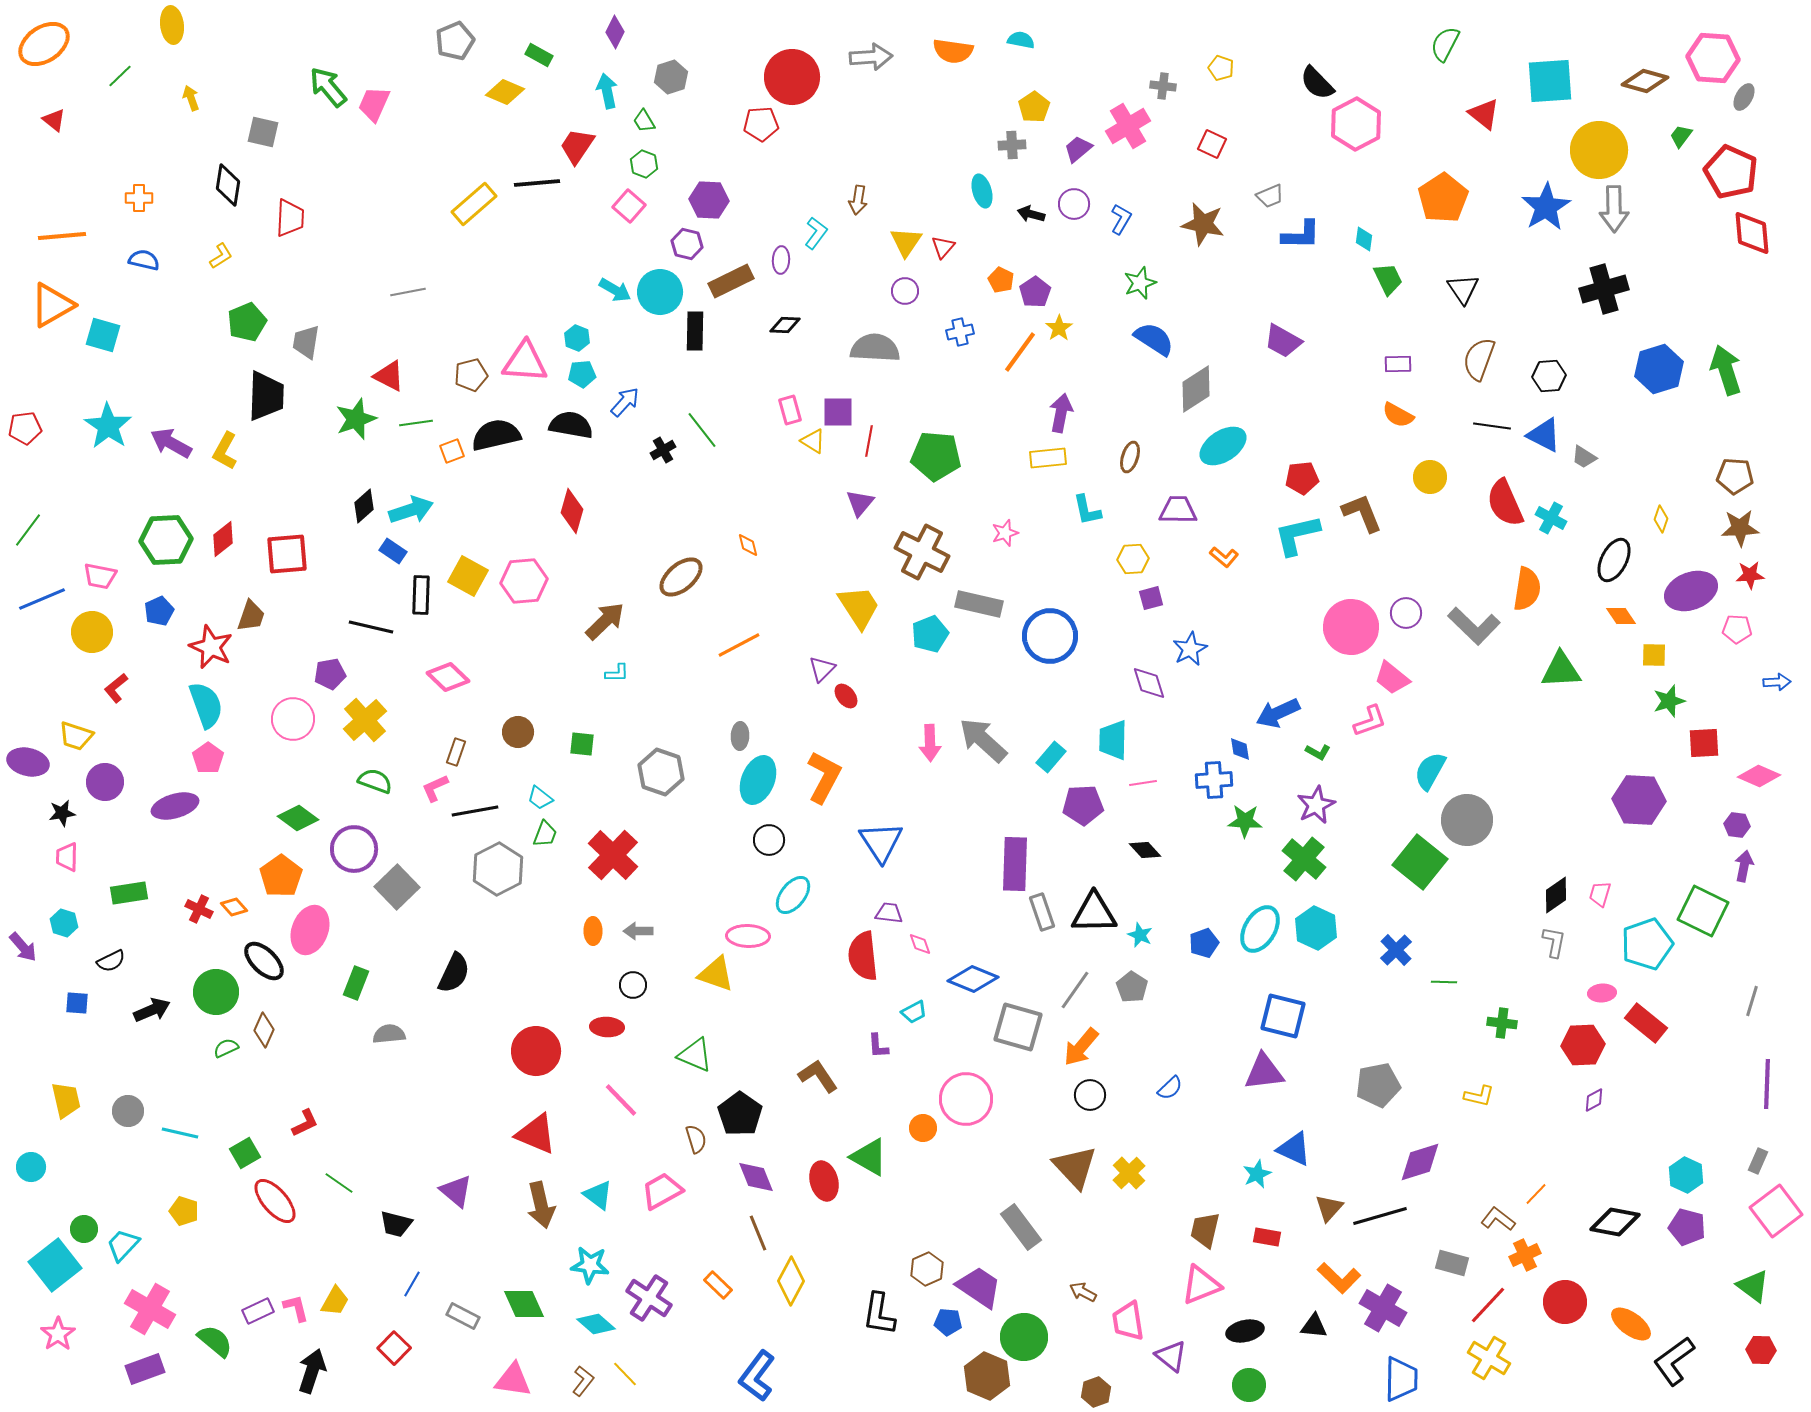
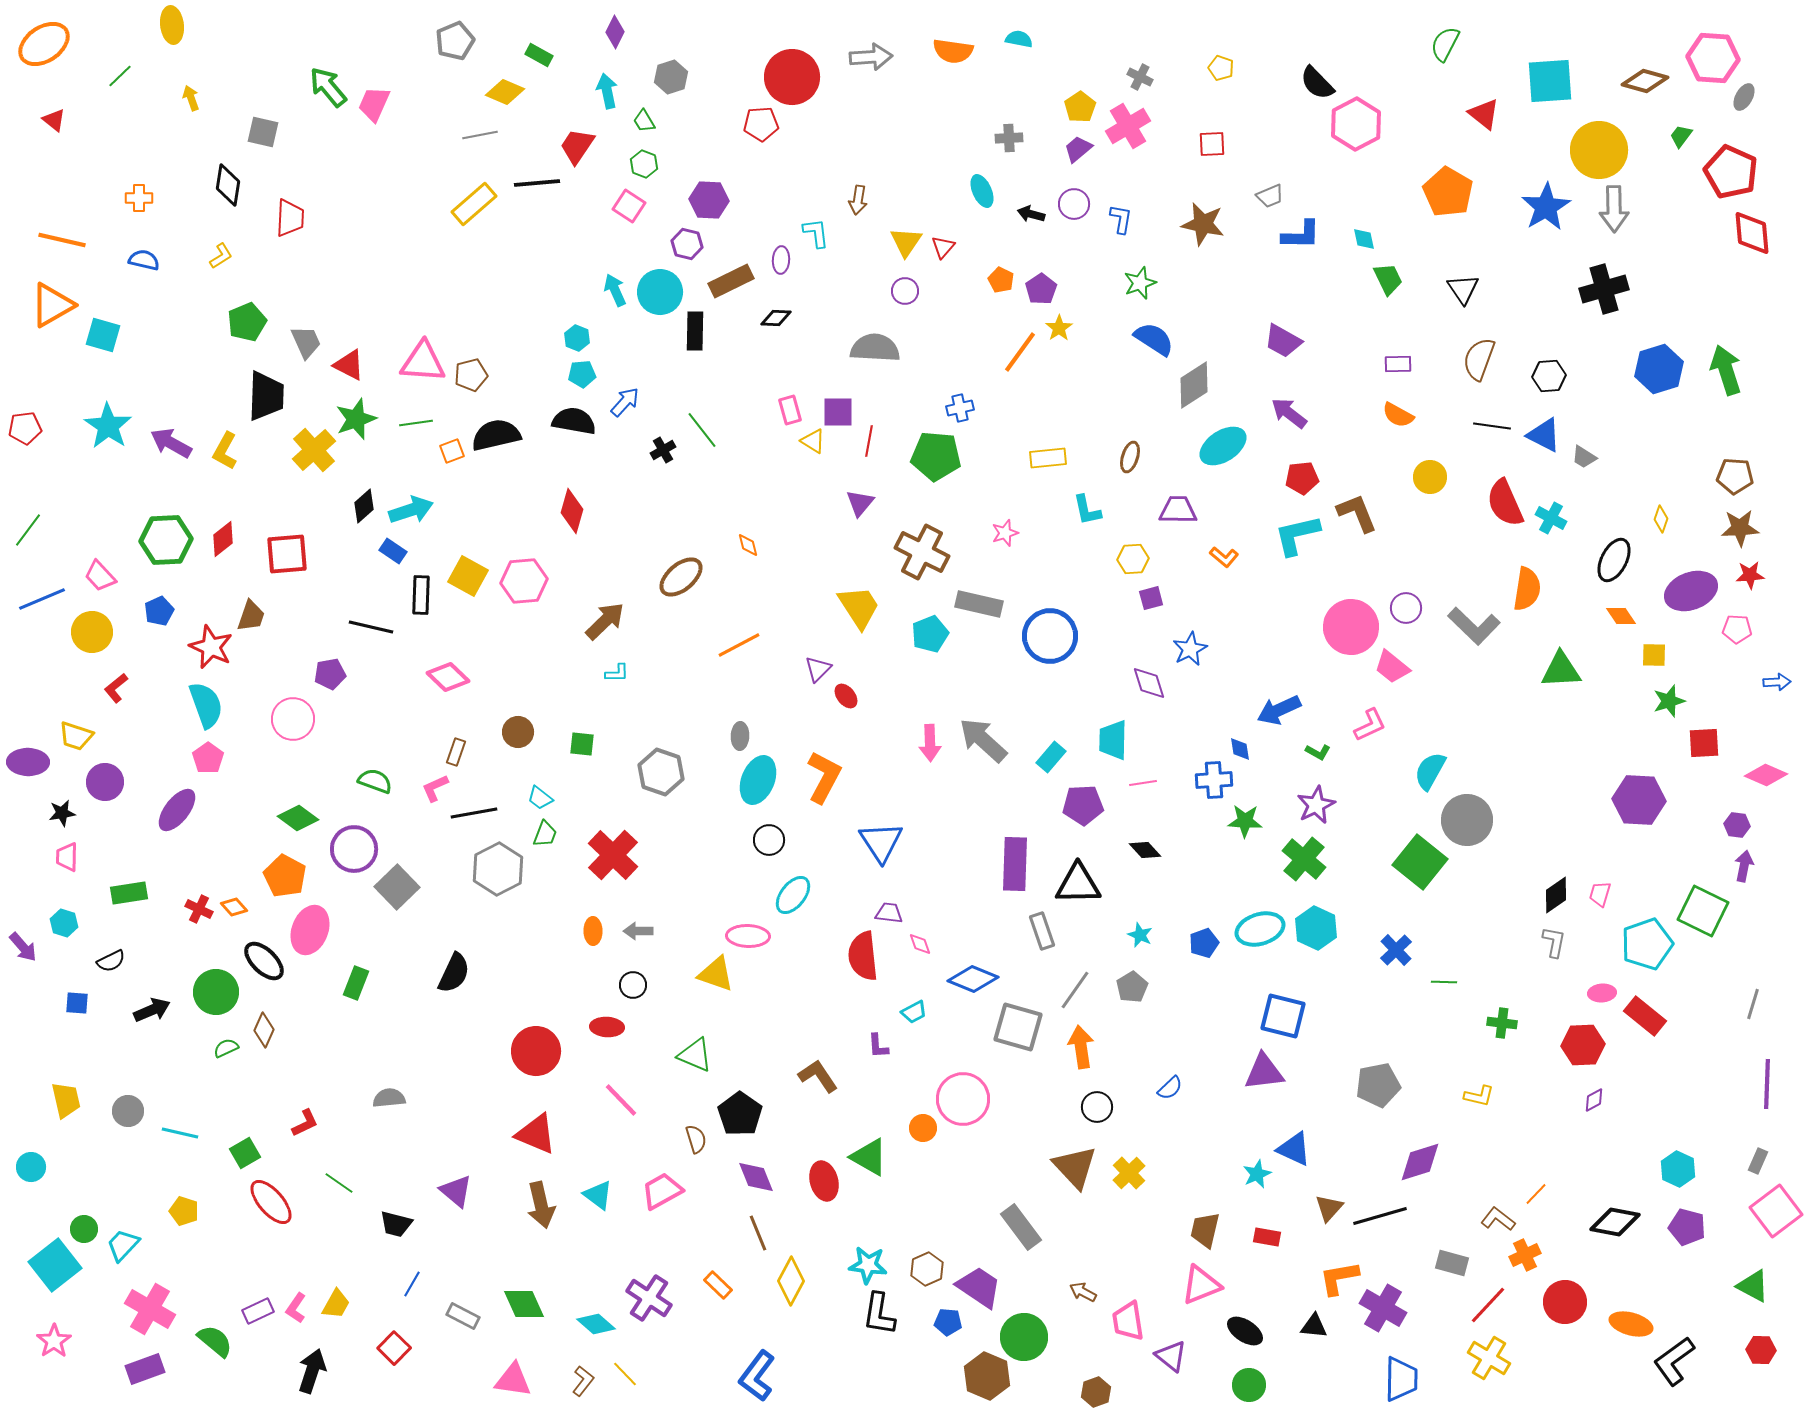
cyan semicircle at (1021, 40): moved 2 px left, 1 px up
gray cross at (1163, 86): moved 23 px left, 9 px up; rotated 20 degrees clockwise
yellow pentagon at (1034, 107): moved 46 px right
red square at (1212, 144): rotated 28 degrees counterclockwise
gray cross at (1012, 145): moved 3 px left, 7 px up
cyan ellipse at (982, 191): rotated 8 degrees counterclockwise
orange pentagon at (1443, 198): moved 5 px right, 6 px up; rotated 9 degrees counterclockwise
pink square at (629, 206): rotated 8 degrees counterclockwise
blue L-shape at (1121, 219): rotated 20 degrees counterclockwise
cyan L-shape at (816, 233): rotated 44 degrees counterclockwise
orange line at (62, 236): moved 4 px down; rotated 18 degrees clockwise
cyan diamond at (1364, 239): rotated 20 degrees counterclockwise
cyan arrow at (615, 290): rotated 144 degrees counterclockwise
gray line at (408, 292): moved 72 px right, 157 px up
purple pentagon at (1035, 292): moved 6 px right, 3 px up
black diamond at (785, 325): moved 9 px left, 7 px up
blue cross at (960, 332): moved 76 px down
gray trapezoid at (306, 342): rotated 147 degrees clockwise
pink triangle at (525, 362): moved 102 px left
red triangle at (389, 376): moved 40 px left, 11 px up
gray diamond at (1196, 389): moved 2 px left, 4 px up
purple arrow at (1061, 413): moved 228 px right; rotated 63 degrees counterclockwise
black semicircle at (571, 425): moved 3 px right, 4 px up
brown L-shape at (1362, 513): moved 5 px left
pink trapezoid at (100, 576): rotated 36 degrees clockwise
purple circle at (1406, 613): moved 5 px up
purple triangle at (822, 669): moved 4 px left
pink trapezoid at (1392, 678): moved 11 px up
blue arrow at (1278, 713): moved 1 px right, 3 px up
yellow cross at (365, 720): moved 51 px left, 270 px up
pink L-shape at (1370, 721): moved 4 px down; rotated 6 degrees counterclockwise
purple ellipse at (28, 762): rotated 12 degrees counterclockwise
pink diamond at (1759, 776): moved 7 px right, 1 px up
purple ellipse at (175, 806): moved 2 px right, 4 px down; rotated 36 degrees counterclockwise
black line at (475, 811): moved 1 px left, 2 px down
orange pentagon at (281, 876): moved 4 px right; rotated 9 degrees counterclockwise
gray rectangle at (1042, 912): moved 19 px down
black triangle at (1094, 913): moved 16 px left, 29 px up
cyan ellipse at (1260, 929): rotated 42 degrees clockwise
gray pentagon at (1132, 987): rotated 8 degrees clockwise
gray line at (1752, 1001): moved 1 px right, 3 px down
red rectangle at (1646, 1023): moved 1 px left, 7 px up
gray semicircle at (389, 1034): moved 64 px down
orange arrow at (1081, 1047): rotated 132 degrees clockwise
black circle at (1090, 1095): moved 7 px right, 12 px down
pink circle at (966, 1099): moved 3 px left
cyan hexagon at (1686, 1175): moved 8 px left, 6 px up
red ellipse at (275, 1201): moved 4 px left, 1 px down
cyan star at (590, 1265): moved 278 px right
orange L-shape at (1339, 1278): rotated 126 degrees clockwise
green triangle at (1753, 1286): rotated 9 degrees counterclockwise
yellow trapezoid at (335, 1301): moved 1 px right, 3 px down
pink L-shape at (296, 1308): rotated 132 degrees counterclockwise
orange ellipse at (1631, 1324): rotated 21 degrees counterclockwise
black ellipse at (1245, 1331): rotated 45 degrees clockwise
pink star at (58, 1334): moved 4 px left, 7 px down
